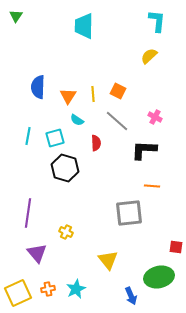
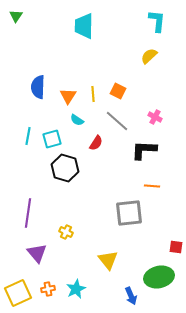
cyan square: moved 3 px left, 1 px down
red semicircle: rotated 35 degrees clockwise
